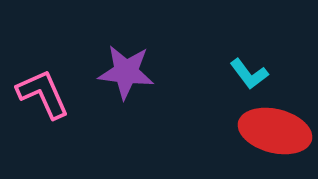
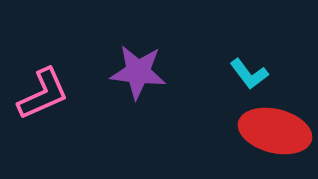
purple star: moved 12 px right
pink L-shape: rotated 90 degrees clockwise
